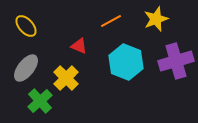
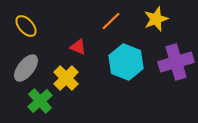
orange line: rotated 15 degrees counterclockwise
red triangle: moved 1 px left, 1 px down
purple cross: moved 1 px down
